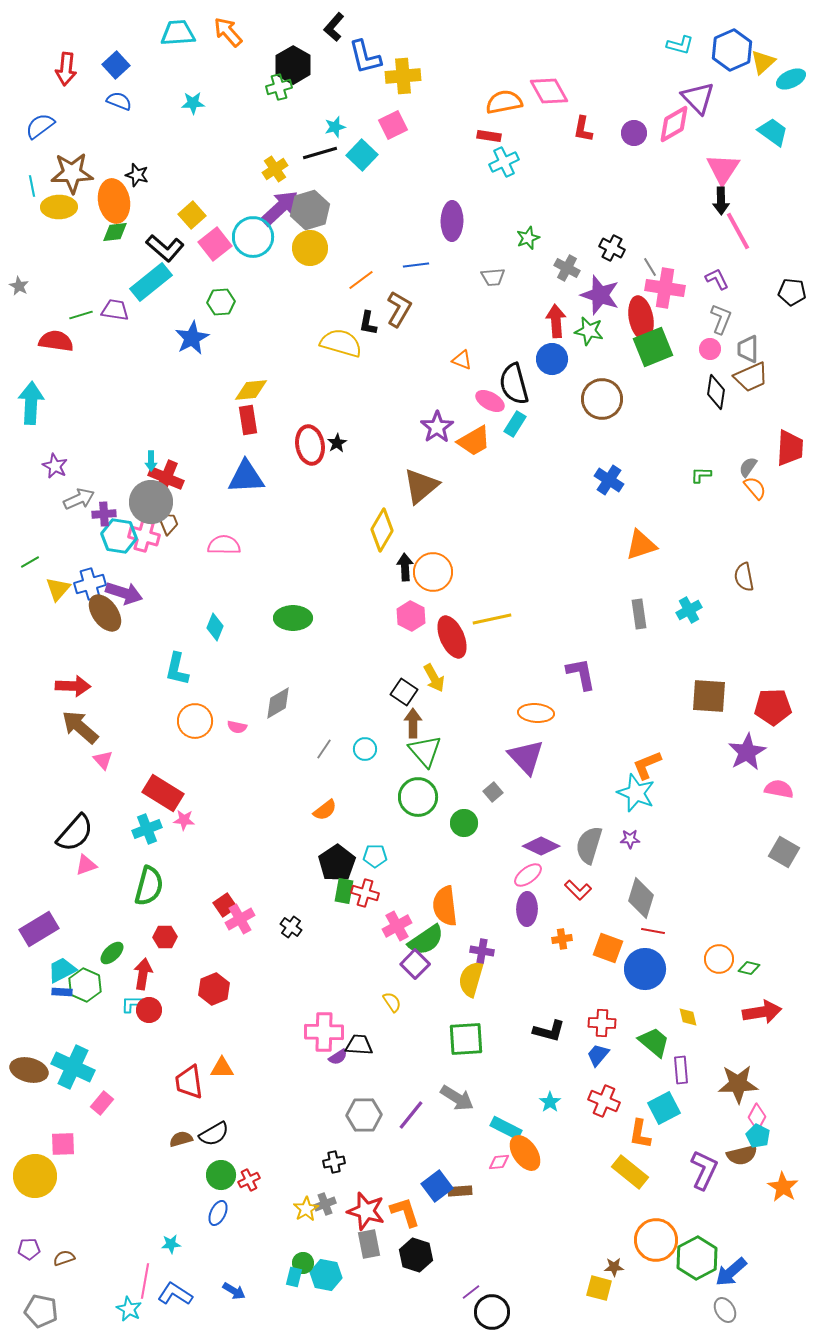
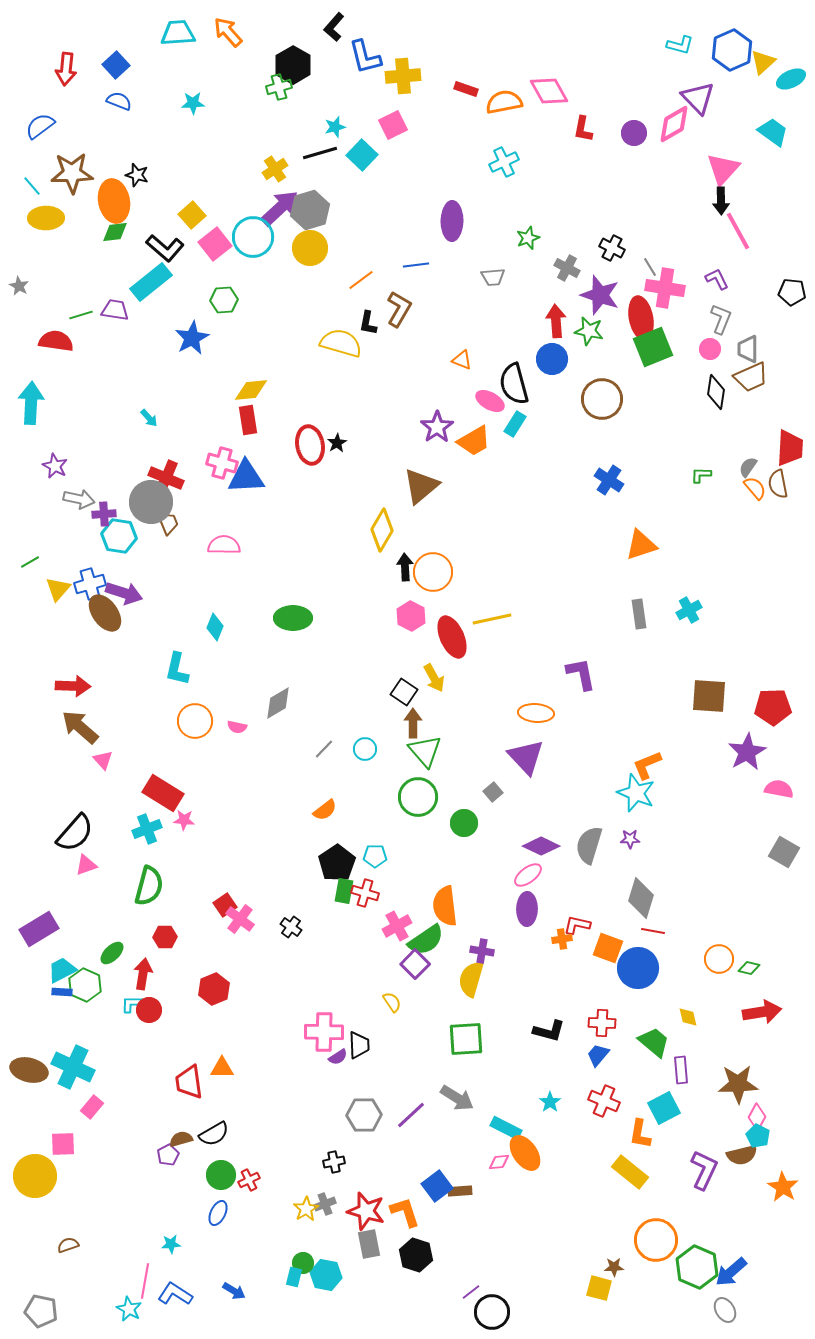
red rectangle at (489, 136): moved 23 px left, 47 px up; rotated 10 degrees clockwise
pink triangle at (723, 169): rotated 9 degrees clockwise
cyan line at (32, 186): rotated 30 degrees counterclockwise
yellow ellipse at (59, 207): moved 13 px left, 11 px down
green hexagon at (221, 302): moved 3 px right, 2 px up
cyan arrow at (151, 461): moved 2 px left, 43 px up; rotated 42 degrees counterclockwise
gray arrow at (79, 499): rotated 36 degrees clockwise
pink cross at (144, 536): moved 78 px right, 73 px up
brown semicircle at (744, 577): moved 34 px right, 93 px up
gray line at (324, 749): rotated 10 degrees clockwise
red L-shape at (578, 890): moved 1 px left, 35 px down; rotated 148 degrees clockwise
pink cross at (240, 919): rotated 24 degrees counterclockwise
blue circle at (645, 969): moved 7 px left, 1 px up
black trapezoid at (359, 1045): rotated 84 degrees clockwise
pink rectangle at (102, 1103): moved 10 px left, 4 px down
purple line at (411, 1115): rotated 8 degrees clockwise
purple pentagon at (29, 1249): moved 139 px right, 94 px up; rotated 25 degrees counterclockwise
brown semicircle at (64, 1258): moved 4 px right, 13 px up
green hexagon at (697, 1258): moved 9 px down; rotated 9 degrees counterclockwise
